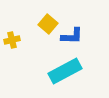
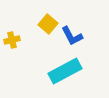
blue L-shape: rotated 60 degrees clockwise
